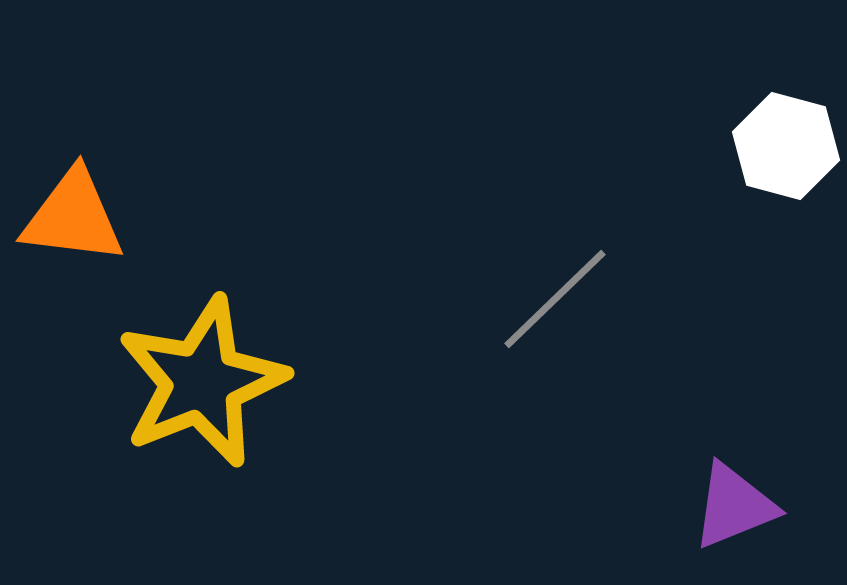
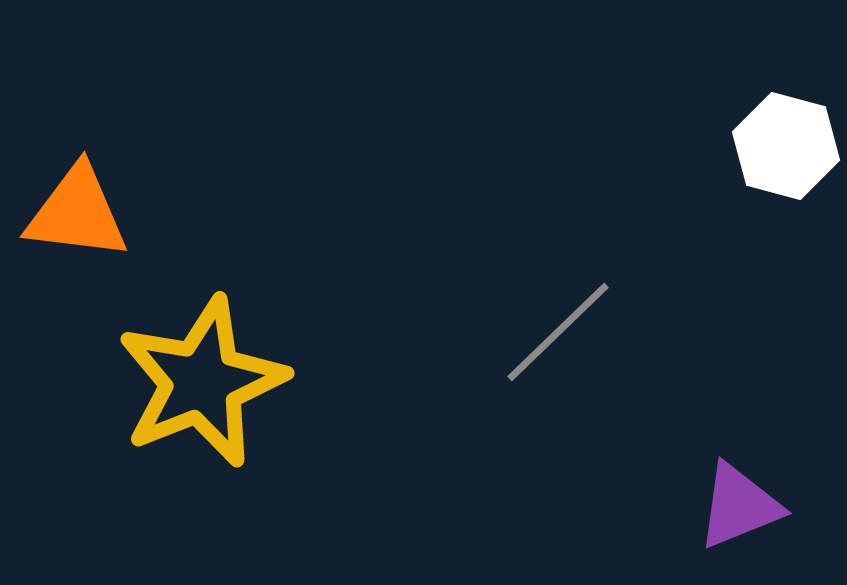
orange triangle: moved 4 px right, 4 px up
gray line: moved 3 px right, 33 px down
purple triangle: moved 5 px right
